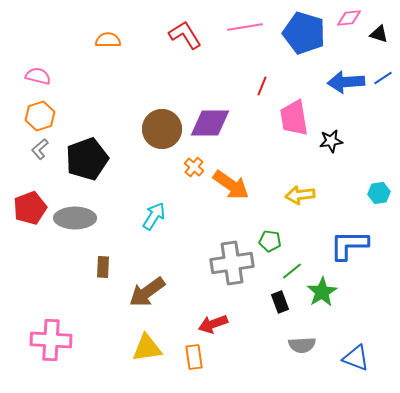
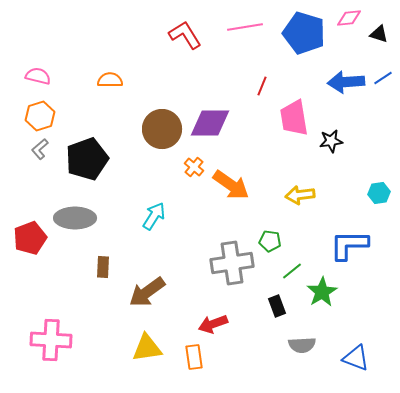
orange semicircle: moved 2 px right, 40 px down
red pentagon: moved 30 px down
black rectangle: moved 3 px left, 4 px down
